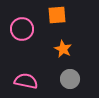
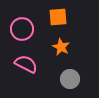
orange square: moved 1 px right, 2 px down
orange star: moved 2 px left, 2 px up
pink semicircle: moved 17 px up; rotated 15 degrees clockwise
